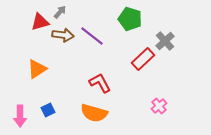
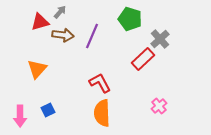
purple line: rotated 75 degrees clockwise
gray cross: moved 5 px left, 2 px up
orange triangle: rotated 15 degrees counterclockwise
orange semicircle: moved 8 px right; rotated 72 degrees clockwise
